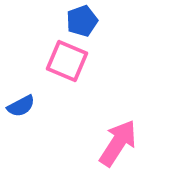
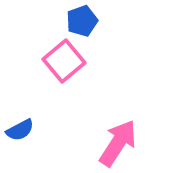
pink square: moved 3 px left; rotated 27 degrees clockwise
blue semicircle: moved 1 px left, 24 px down
